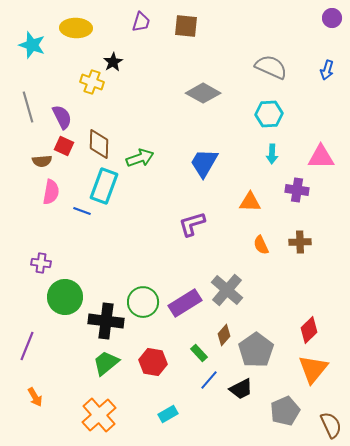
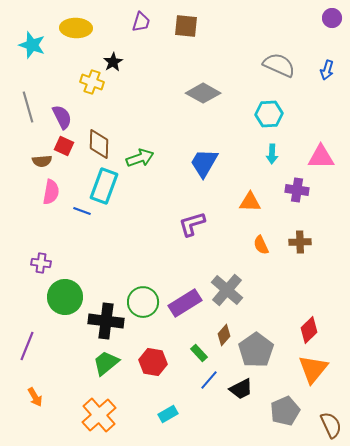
gray semicircle at (271, 67): moved 8 px right, 2 px up
